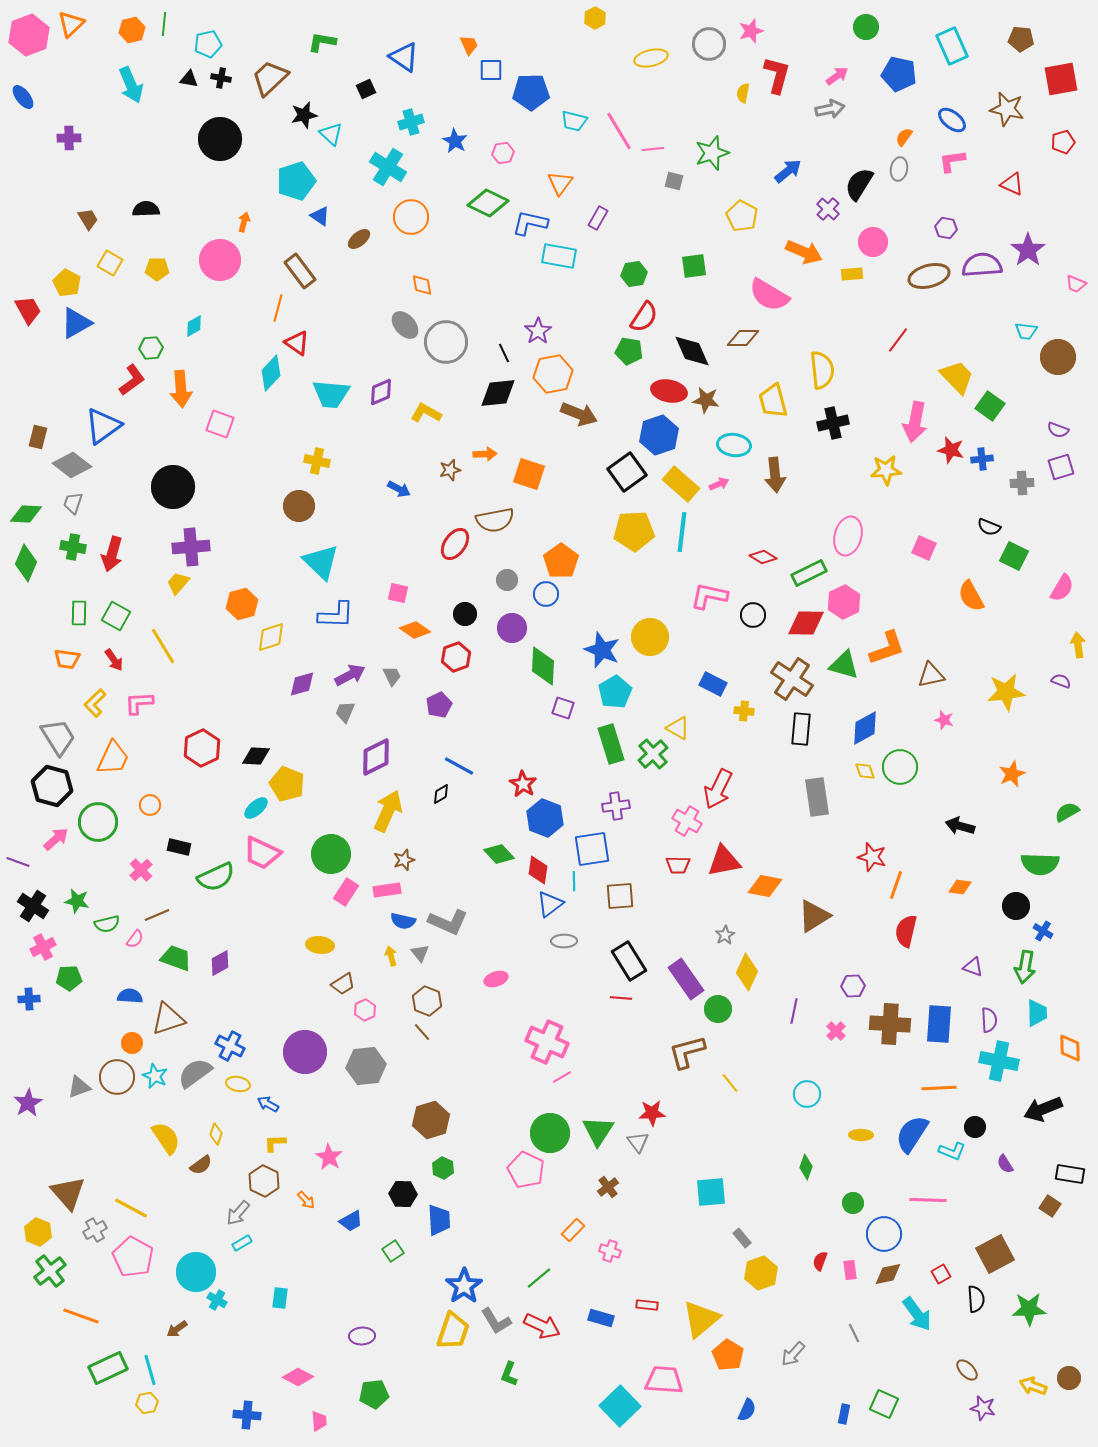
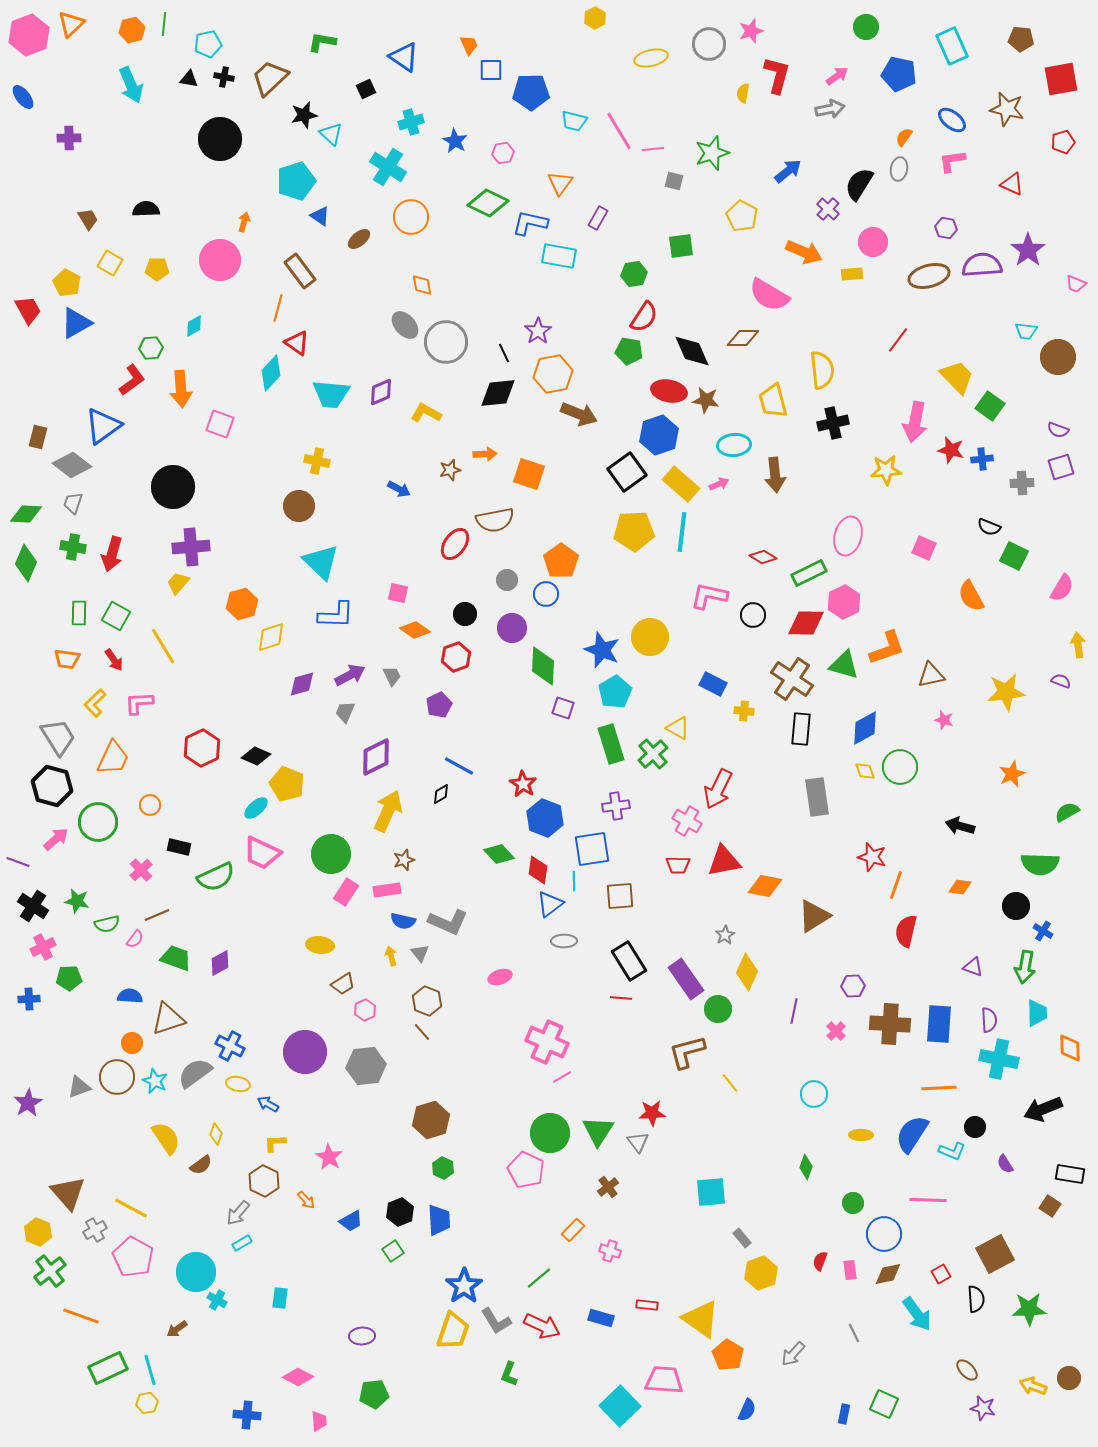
black cross at (221, 78): moved 3 px right, 1 px up
green square at (694, 266): moved 13 px left, 20 px up
cyan ellipse at (734, 445): rotated 12 degrees counterclockwise
black diamond at (256, 756): rotated 20 degrees clockwise
pink ellipse at (496, 979): moved 4 px right, 2 px up
cyan cross at (999, 1061): moved 2 px up
cyan star at (155, 1076): moved 5 px down
cyan circle at (807, 1094): moved 7 px right
black hexagon at (403, 1194): moved 3 px left, 18 px down; rotated 24 degrees counterclockwise
yellow triangle at (701, 1319): rotated 45 degrees counterclockwise
